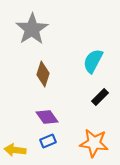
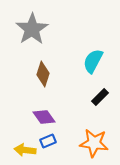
purple diamond: moved 3 px left
yellow arrow: moved 10 px right
